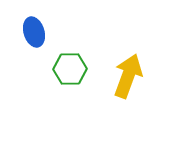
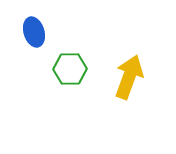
yellow arrow: moved 1 px right, 1 px down
